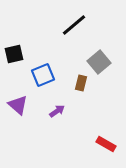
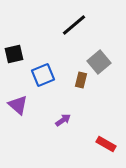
brown rectangle: moved 3 px up
purple arrow: moved 6 px right, 9 px down
